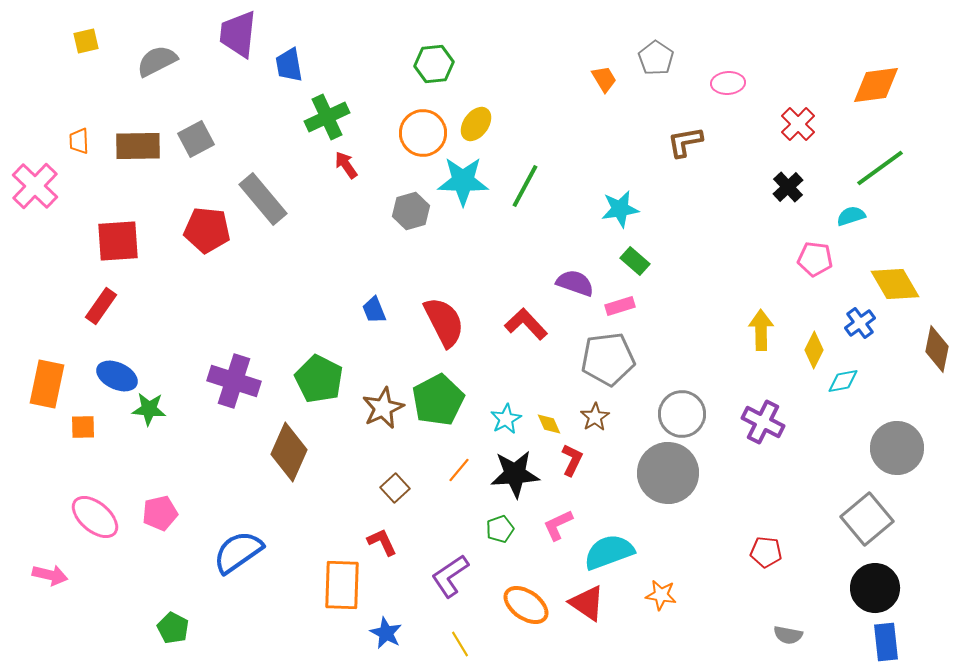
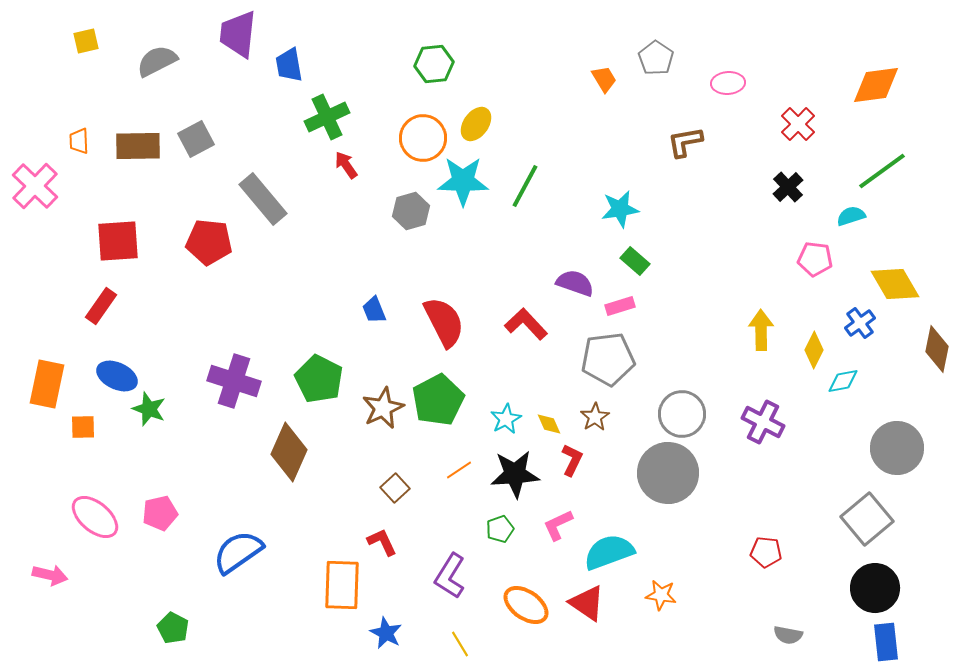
orange circle at (423, 133): moved 5 px down
green line at (880, 168): moved 2 px right, 3 px down
red pentagon at (207, 230): moved 2 px right, 12 px down
green star at (149, 409): rotated 16 degrees clockwise
orange line at (459, 470): rotated 16 degrees clockwise
purple L-shape at (450, 576): rotated 24 degrees counterclockwise
